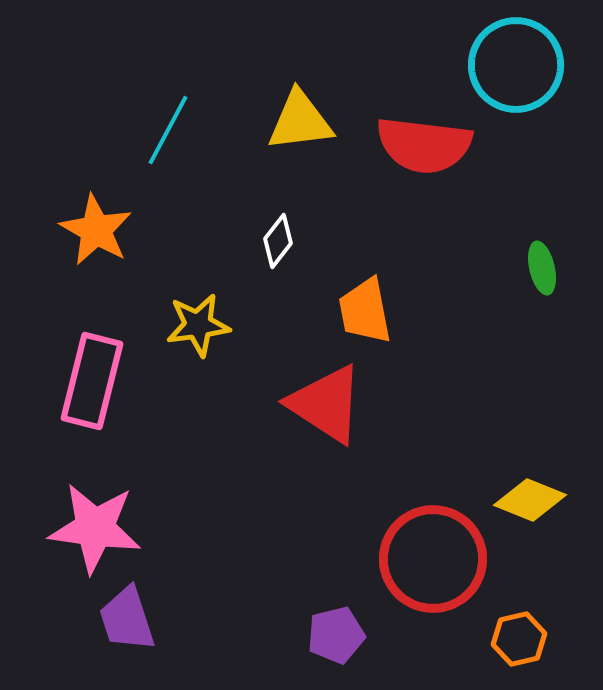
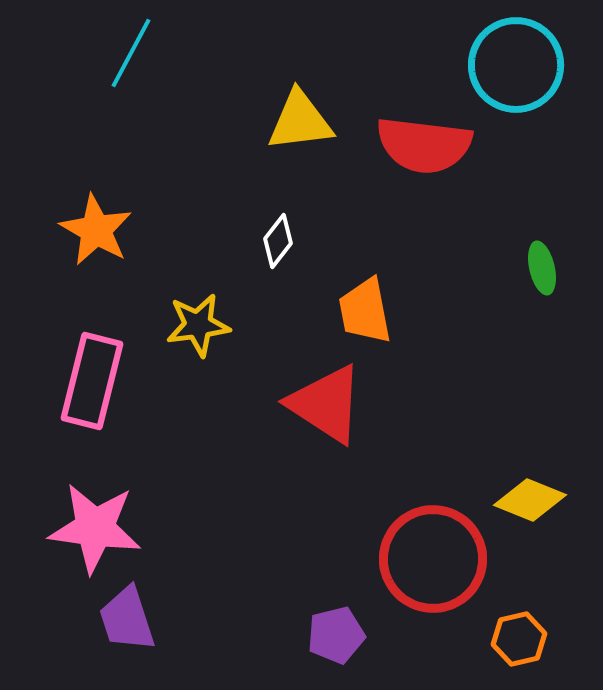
cyan line: moved 37 px left, 77 px up
